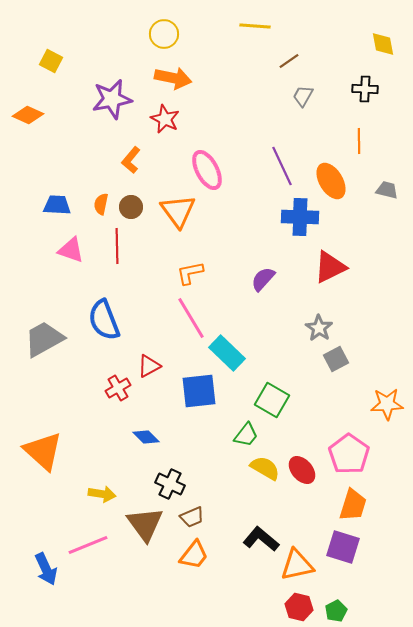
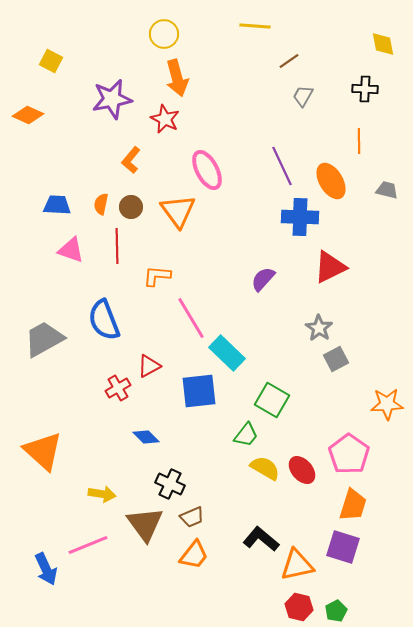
orange arrow at (173, 78): moved 4 px right; rotated 63 degrees clockwise
orange L-shape at (190, 273): moved 33 px left, 3 px down; rotated 16 degrees clockwise
